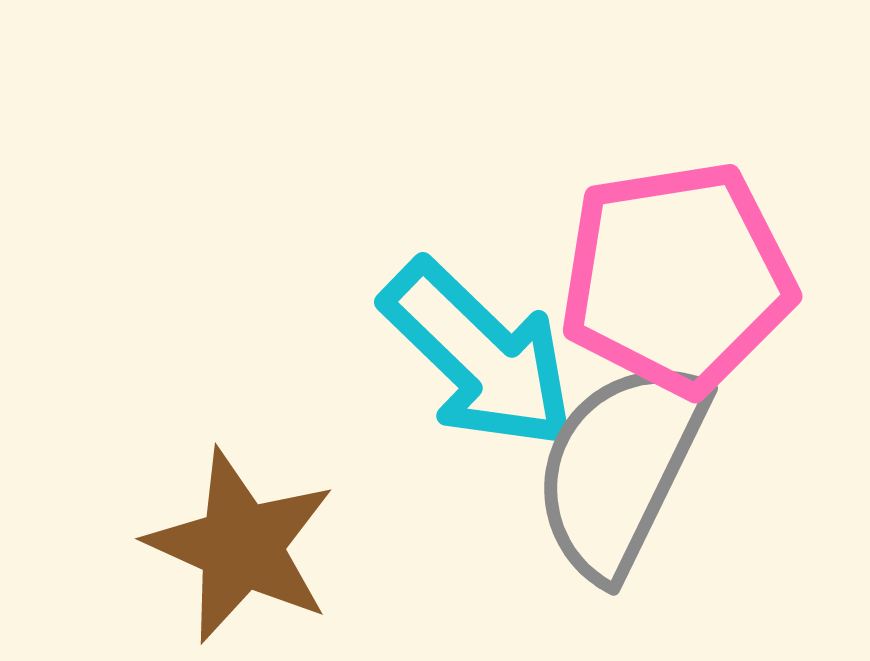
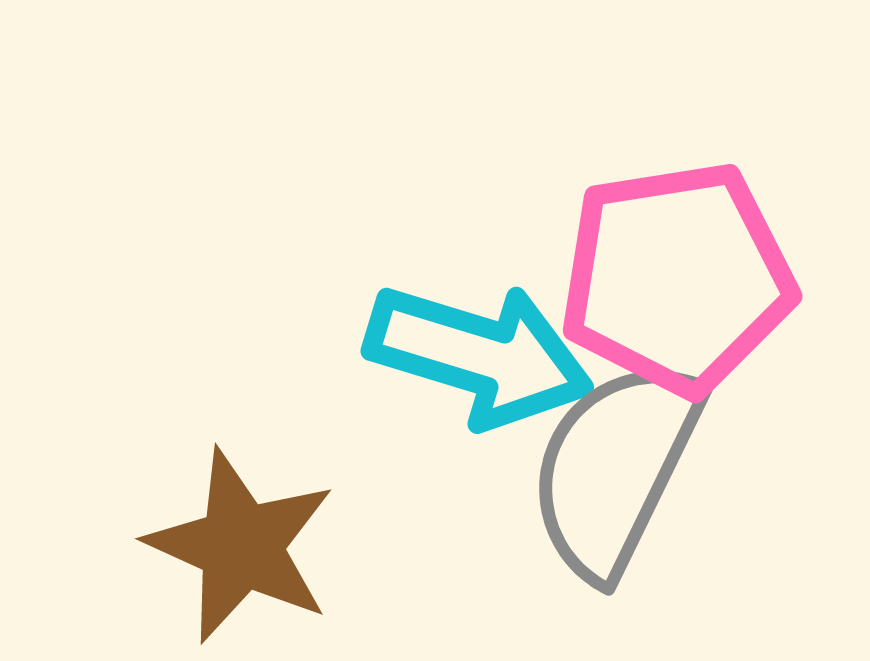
cyan arrow: rotated 27 degrees counterclockwise
gray semicircle: moved 5 px left
